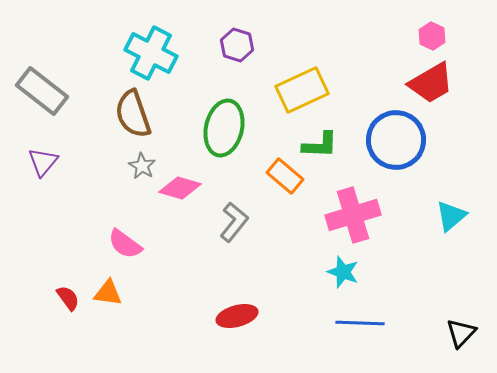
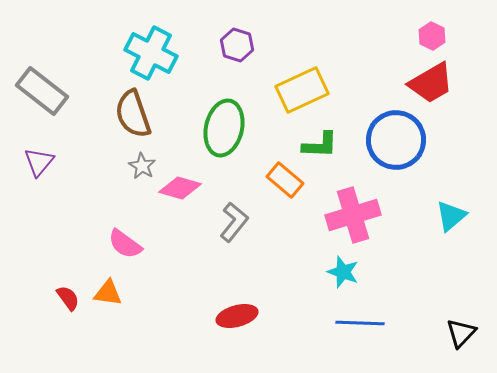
purple triangle: moved 4 px left
orange rectangle: moved 4 px down
